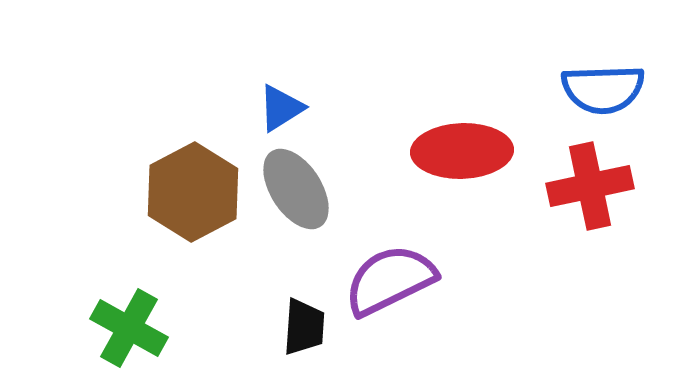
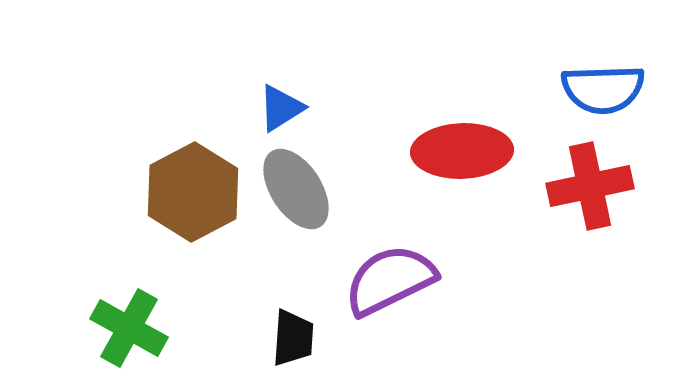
black trapezoid: moved 11 px left, 11 px down
